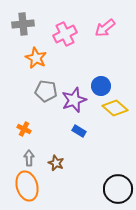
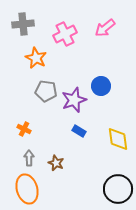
yellow diamond: moved 3 px right, 31 px down; rotated 40 degrees clockwise
orange ellipse: moved 3 px down
